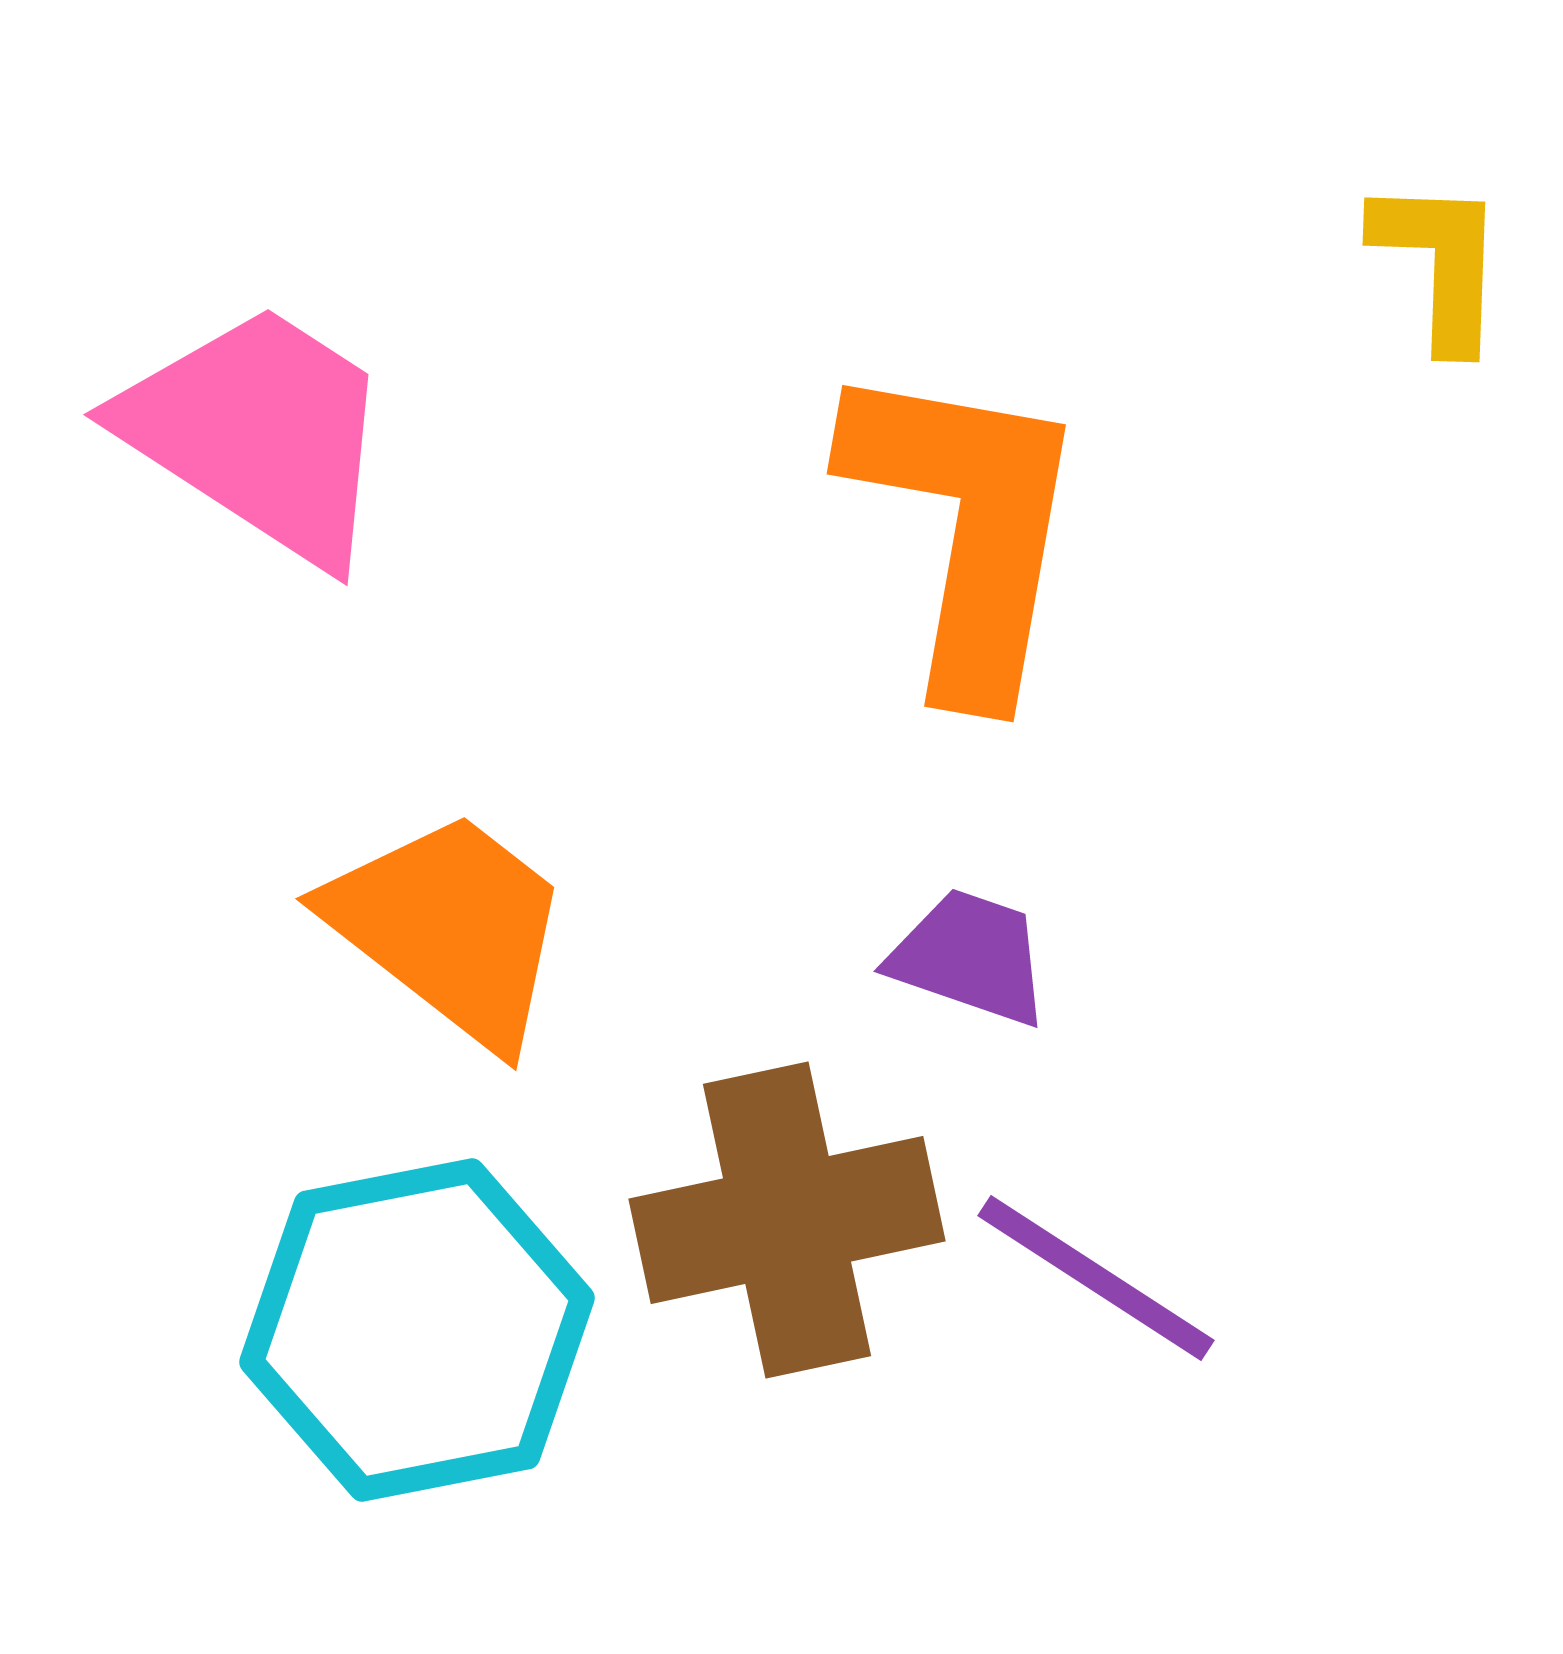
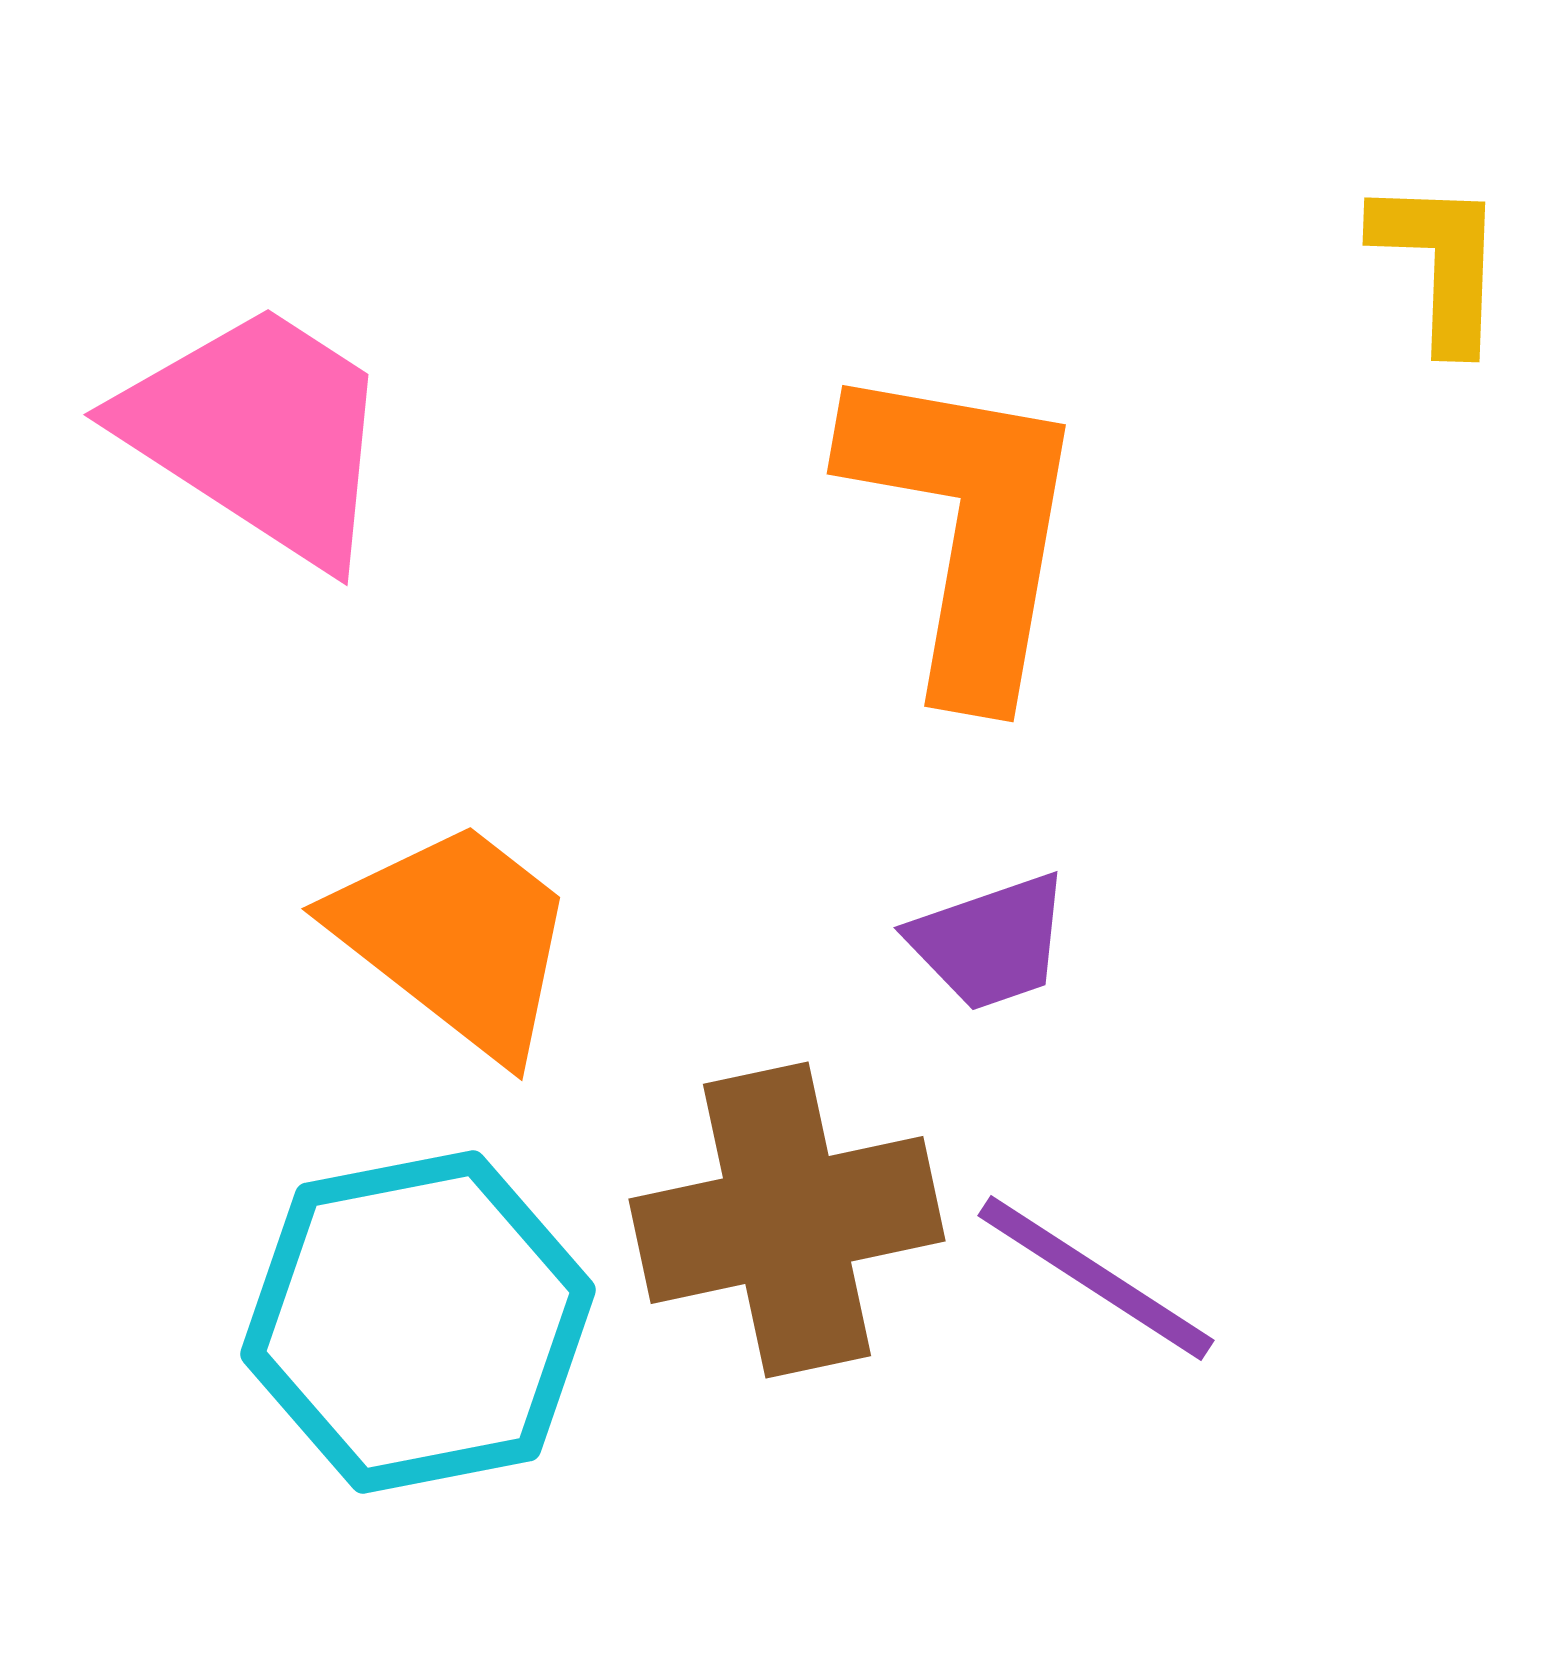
orange trapezoid: moved 6 px right, 10 px down
purple trapezoid: moved 20 px right, 15 px up; rotated 142 degrees clockwise
cyan hexagon: moved 1 px right, 8 px up
